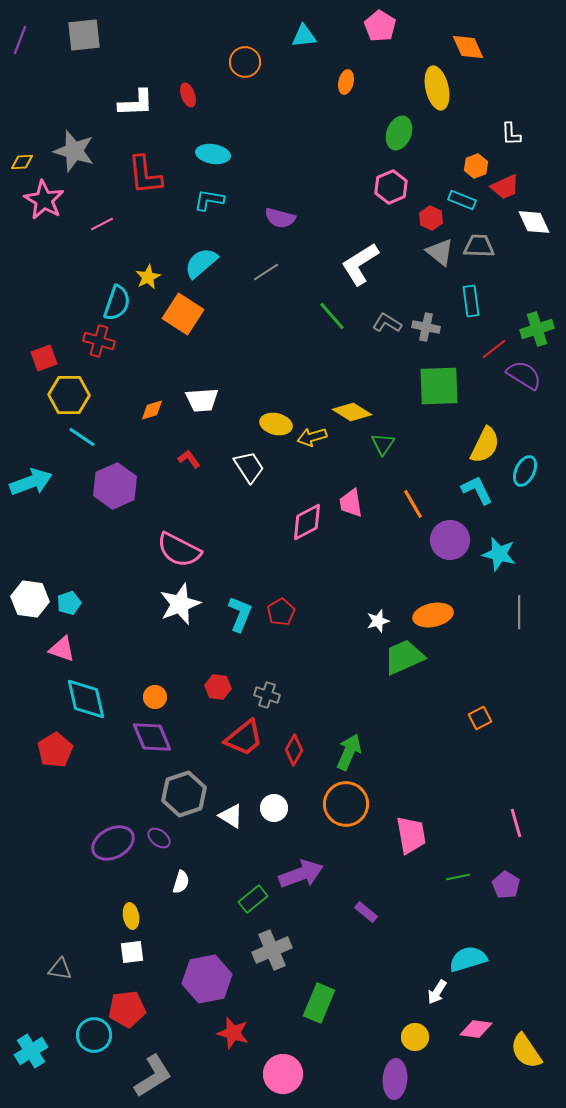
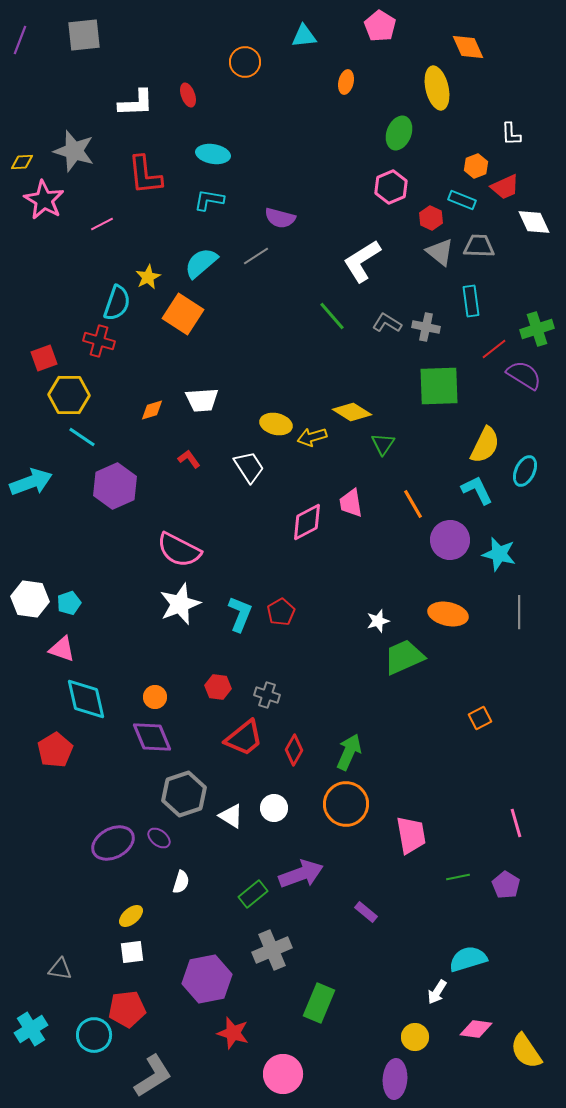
white L-shape at (360, 264): moved 2 px right, 3 px up
gray line at (266, 272): moved 10 px left, 16 px up
orange ellipse at (433, 615): moved 15 px right, 1 px up; rotated 24 degrees clockwise
green rectangle at (253, 899): moved 5 px up
yellow ellipse at (131, 916): rotated 60 degrees clockwise
cyan cross at (31, 1051): moved 22 px up
